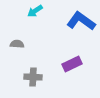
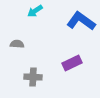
purple rectangle: moved 1 px up
